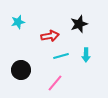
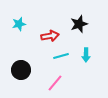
cyan star: moved 1 px right, 2 px down
